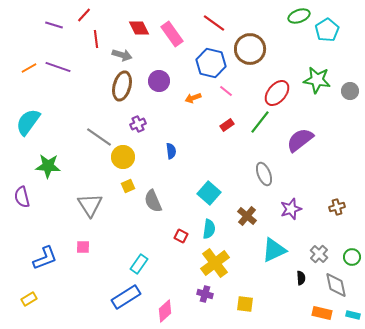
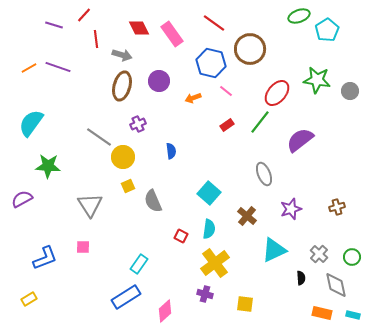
cyan semicircle at (28, 122): moved 3 px right, 1 px down
purple semicircle at (22, 197): moved 2 px down; rotated 75 degrees clockwise
